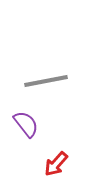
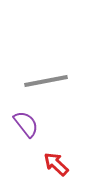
red arrow: rotated 92 degrees clockwise
